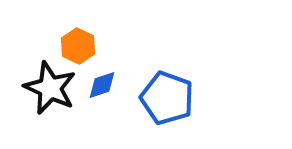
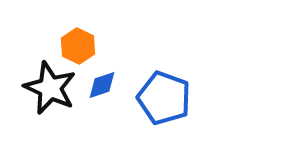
blue pentagon: moved 3 px left
